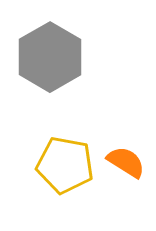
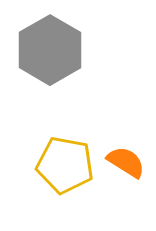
gray hexagon: moved 7 px up
